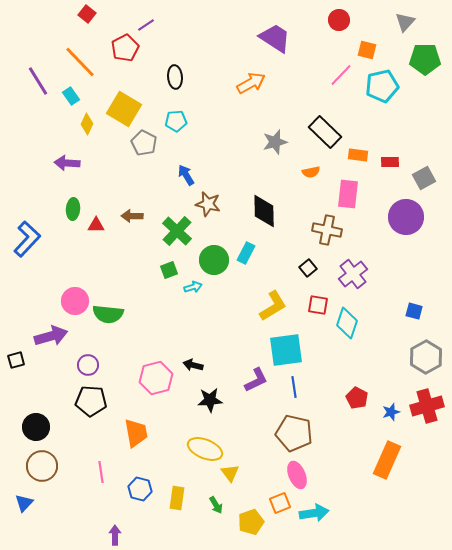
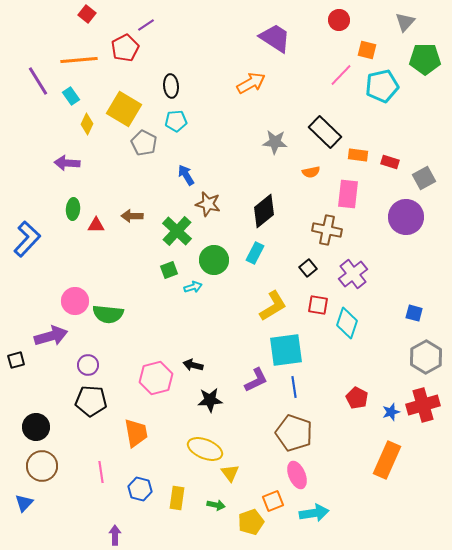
orange line at (80, 62): moved 1 px left, 2 px up; rotated 51 degrees counterclockwise
black ellipse at (175, 77): moved 4 px left, 9 px down
gray star at (275, 142): rotated 20 degrees clockwise
red rectangle at (390, 162): rotated 18 degrees clockwise
black diamond at (264, 211): rotated 52 degrees clockwise
cyan rectangle at (246, 253): moved 9 px right
blue square at (414, 311): moved 2 px down
red cross at (427, 406): moved 4 px left, 1 px up
brown pentagon at (294, 433): rotated 6 degrees clockwise
orange square at (280, 503): moved 7 px left, 2 px up
green arrow at (216, 505): rotated 48 degrees counterclockwise
